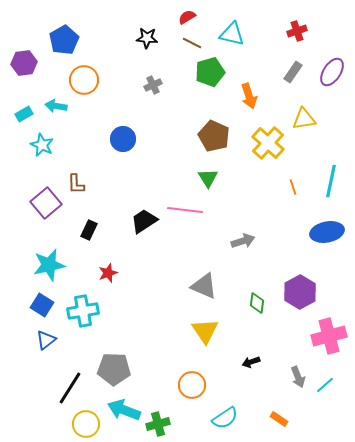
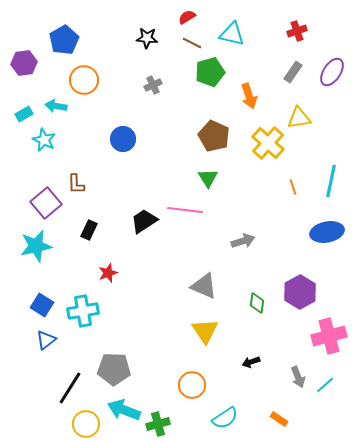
yellow triangle at (304, 119): moved 5 px left, 1 px up
cyan star at (42, 145): moved 2 px right, 5 px up
cyan star at (49, 265): moved 13 px left, 19 px up
